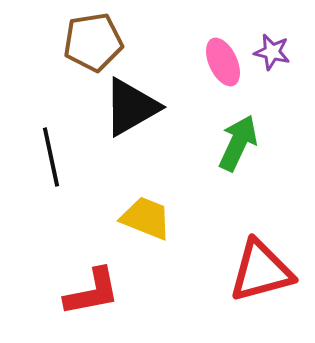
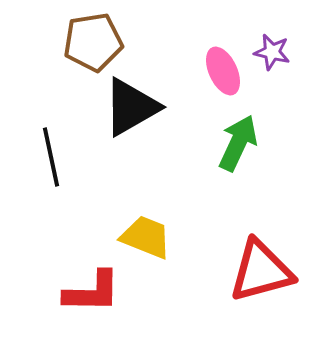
pink ellipse: moved 9 px down
yellow trapezoid: moved 19 px down
red L-shape: rotated 12 degrees clockwise
